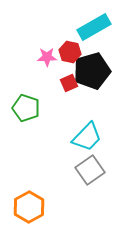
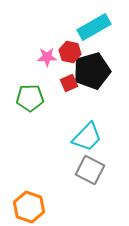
green pentagon: moved 4 px right, 10 px up; rotated 20 degrees counterclockwise
gray square: rotated 28 degrees counterclockwise
orange hexagon: rotated 12 degrees counterclockwise
